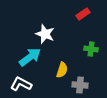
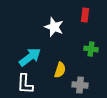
red rectangle: moved 2 px right, 1 px down; rotated 48 degrees counterclockwise
white star: moved 9 px right, 7 px up
yellow semicircle: moved 2 px left
white L-shape: moved 4 px right; rotated 115 degrees counterclockwise
